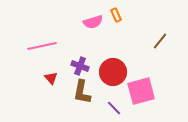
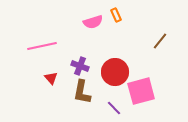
red circle: moved 2 px right
